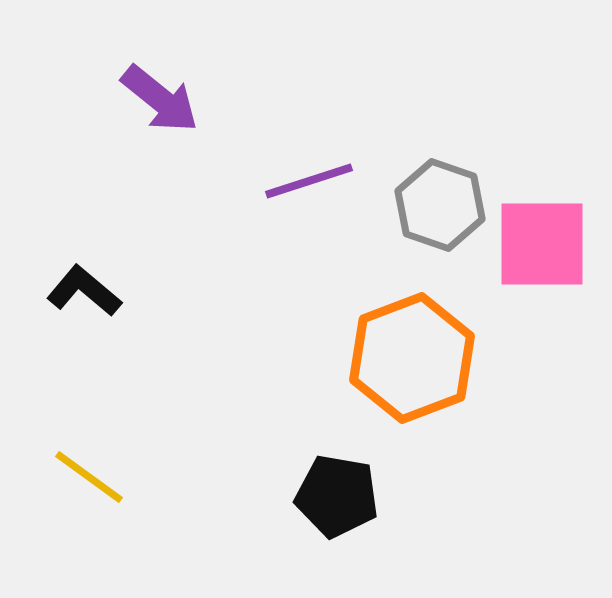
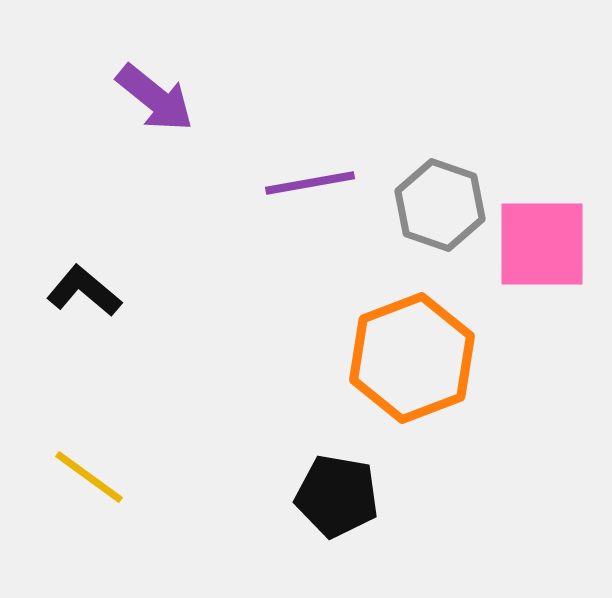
purple arrow: moved 5 px left, 1 px up
purple line: moved 1 px right, 2 px down; rotated 8 degrees clockwise
